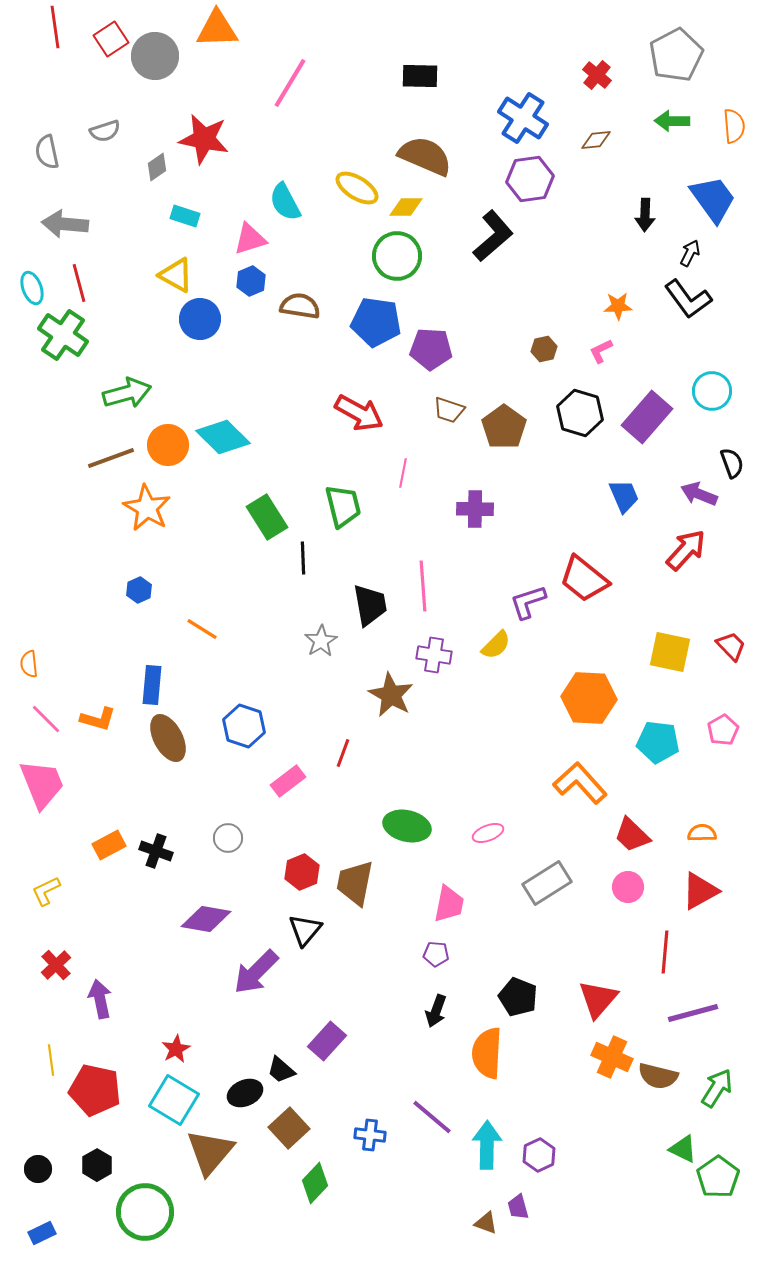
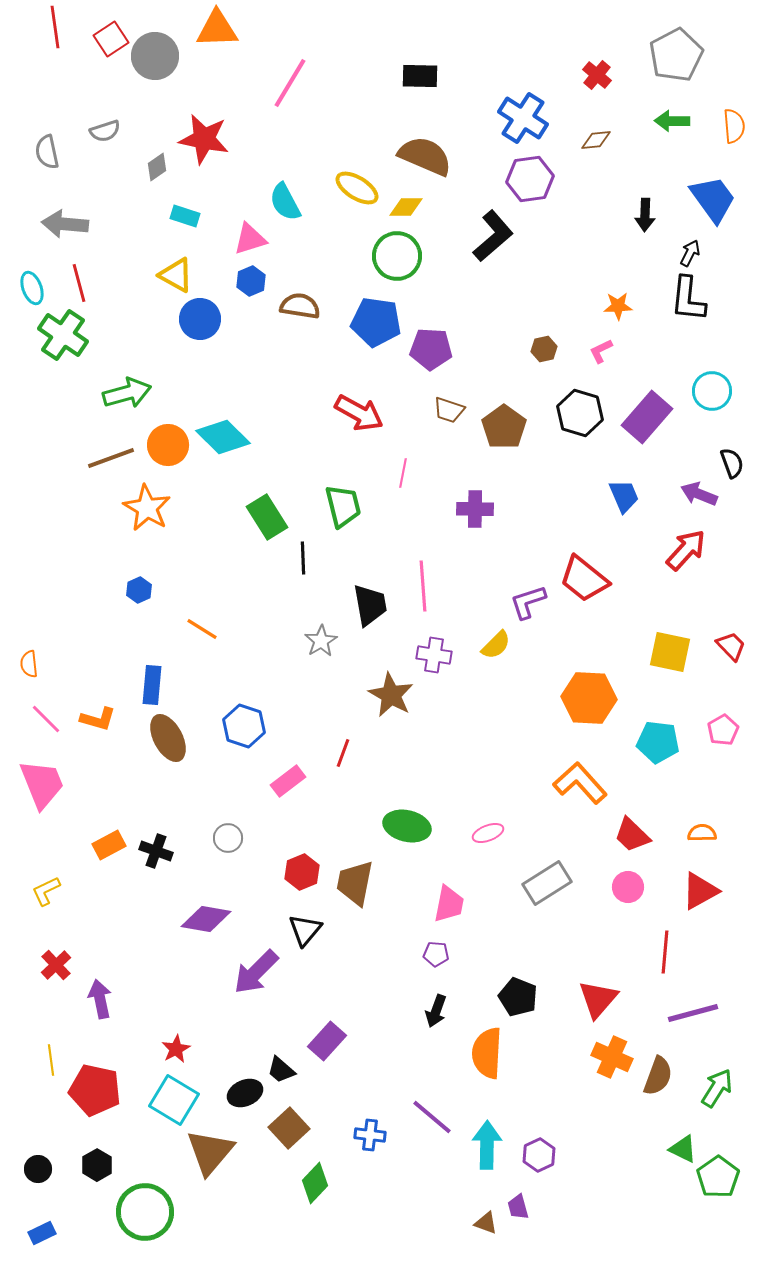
black L-shape at (688, 299): rotated 42 degrees clockwise
brown semicircle at (658, 1076): rotated 84 degrees counterclockwise
